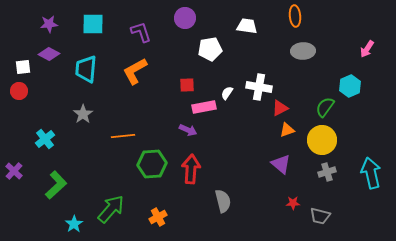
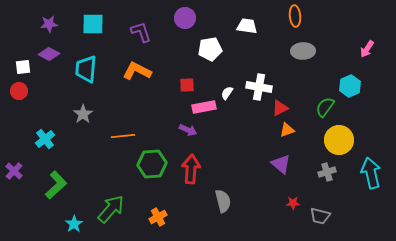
orange L-shape: moved 2 px right; rotated 56 degrees clockwise
yellow circle: moved 17 px right
